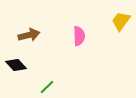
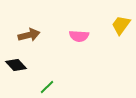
yellow trapezoid: moved 4 px down
pink semicircle: rotated 96 degrees clockwise
